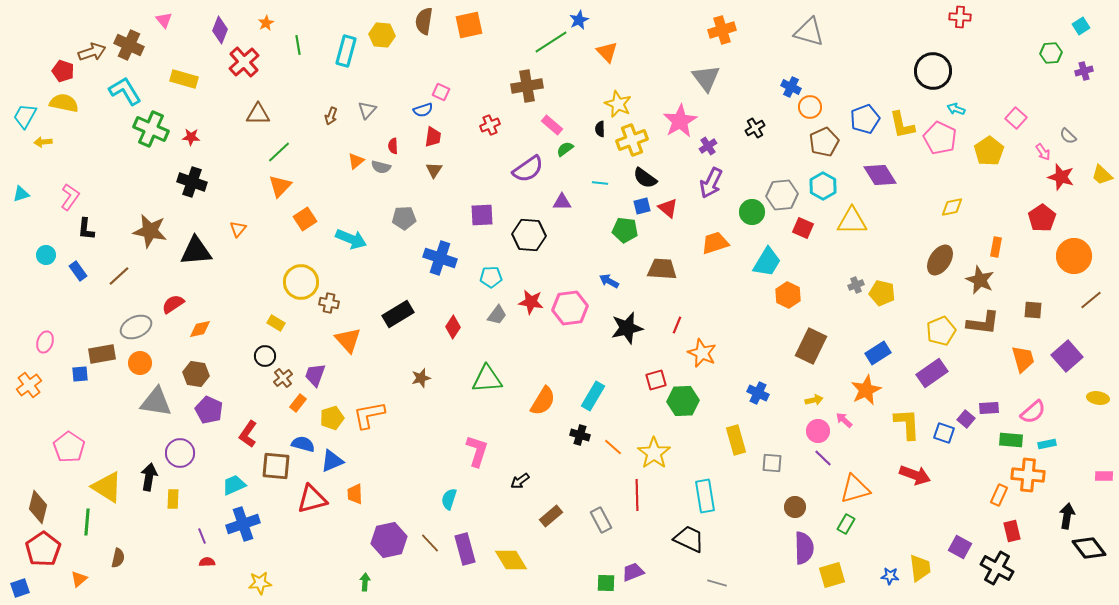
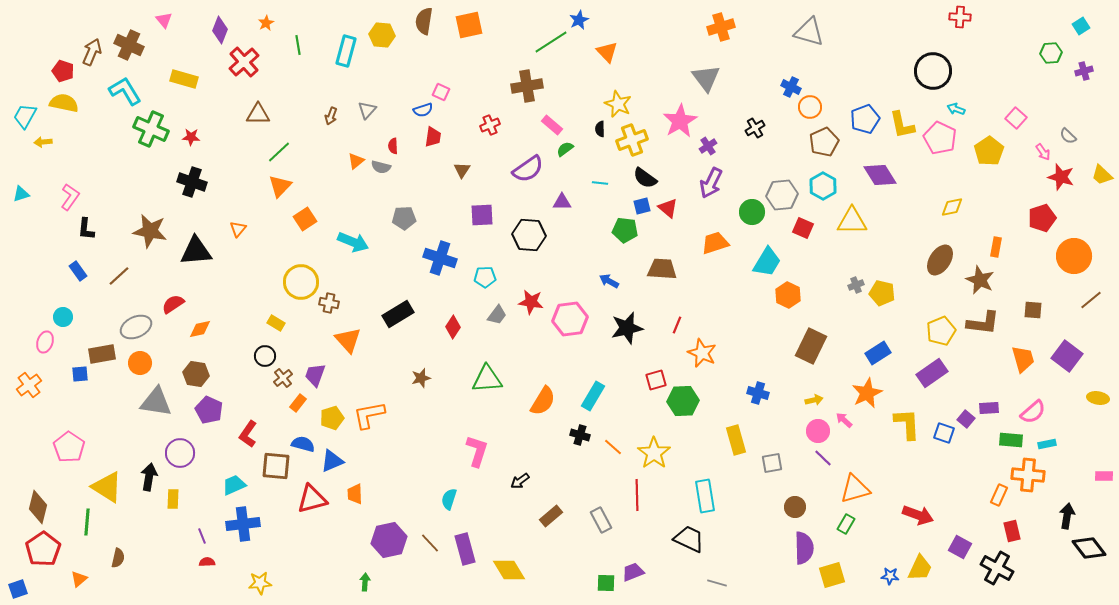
orange cross at (722, 30): moved 1 px left, 3 px up
brown arrow at (92, 52): rotated 48 degrees counterclockwise
brown triangle at (434, 170): moved 28 px right
red pentagon at (1042, 218): rotated 16 degrees clockwise
cyan arrow at (351, 239): moved 2 px right, 3 px down
cyan circle at (46, 255): moved 17 px right, 62 px down
cyan pentagon at (491, 277): moved 6 px left
pink hexagon at (570, 308): moved 11 px down
purple square at (1067, 356): rotated 12 degrees counterclockwise
orange star at (866, 390): moved 1 px right, 3 px down
blue cross at (758, 393): rotated 10 degrees counterclockwise
gray square at (772, 463): rotated 15 degrees counterclockwise
red arrow at (915, 475): moved 3 px right, 40 px down
blue cross at (243, 524): rotated 12 degrees clockwise
yellow diamond at (511, 560): moved 2 px left, 10 px down
yellow trapezoid at (920, 568): rotated 32 degrees clockwise
blue square at (20, 588): moved 2 px left, 1 px down
